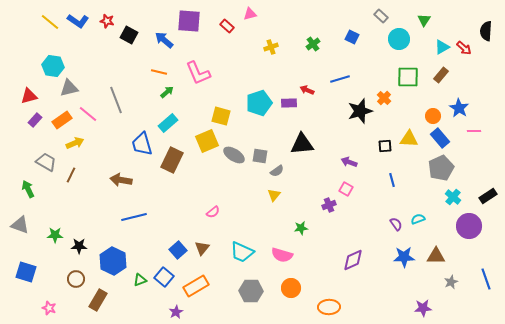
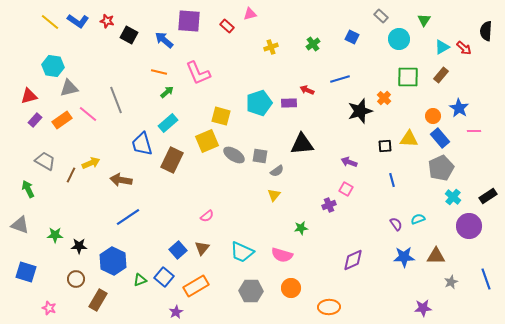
yellow arrow at (75, 143): moved 16 px right, 20 px down
gray trapezoid at (46, 162): moved 1 px left, 1 px up
pink semicircle at (213, 212): moved 6 px left, 4 px down
blue line at (134, 217): moved 6 px left; rotated 20 degrees counterclockwise
